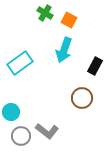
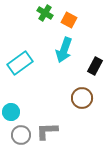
gray L-shape: rotated 140 degrees clockwise
gray circle: moved 1 px up
